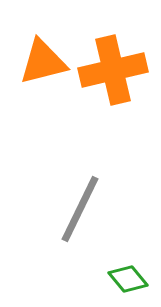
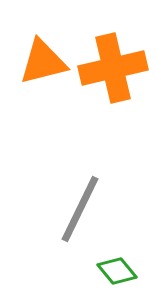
orange cross: moved 2 px up
green diamond: moved 11 px left, 8 px up
